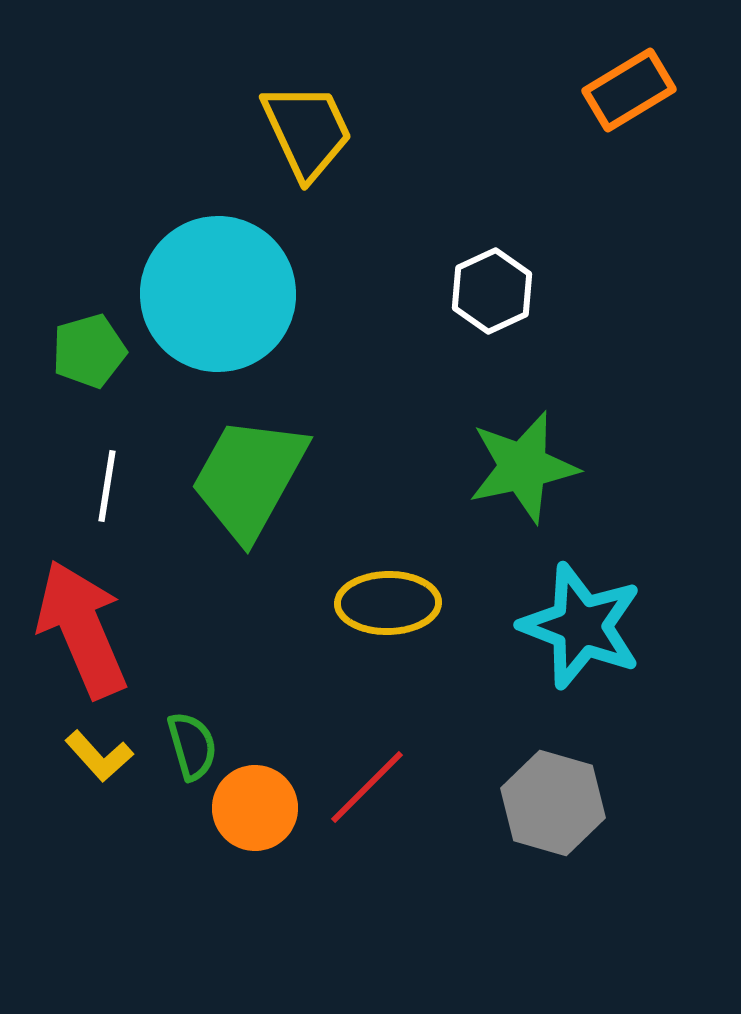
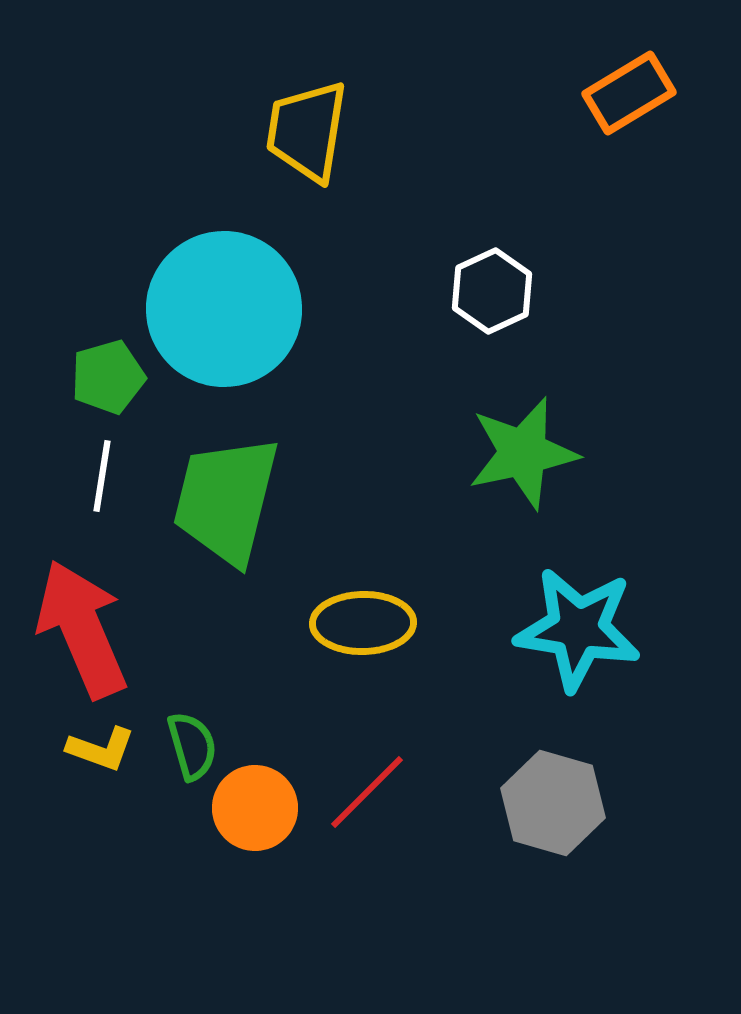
orange rectangle: moved 3 px down
yellow trapezoid: rotated 146 degrees counterclockwise
cyan circle: moved 6 px right, 15 px down
green pentagon: moved 19 px right, 26 px down
green star: moved 14 px up
green trapezoid: moved 23 px left, 22 px down; rotated 15 degrees counterclockwise
white line: moved 5 px left, 10 px up
yellow ellipse: moved 25 px left, 20 px down
cyan star: moved 3 px left, 3 px down; rotated 12 degrees counterclockwise
yellow L-shape: moved 2 px right, 7 px up; rotated 28 degrees counterclockwise
red line: moved 5 px down
